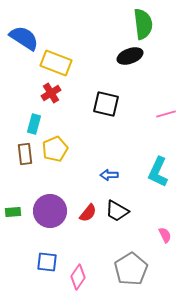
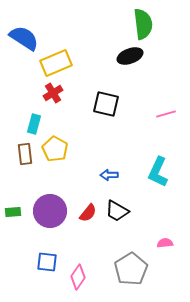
yellow rectangle: rotated 44 degrees counterclockwise
red cross: moved 2 px right
yellow pentagon: rotated 20 degrees counterclockwise
pink semicircle: moved 8 px down; rotated 70 degrees counterclockwise
